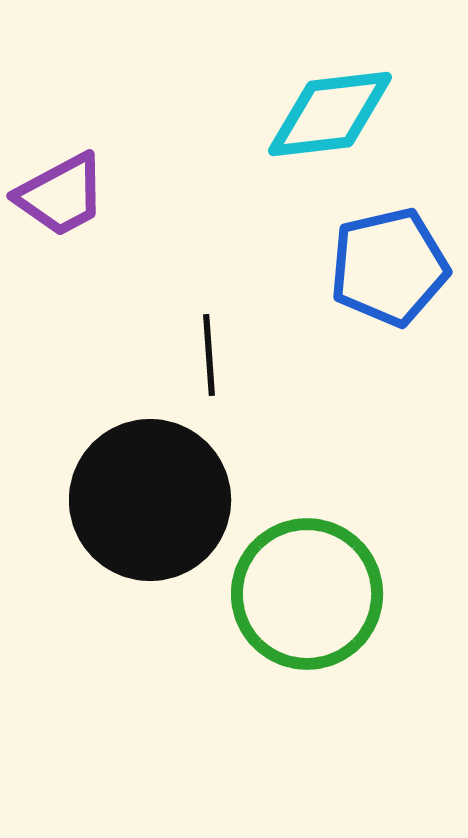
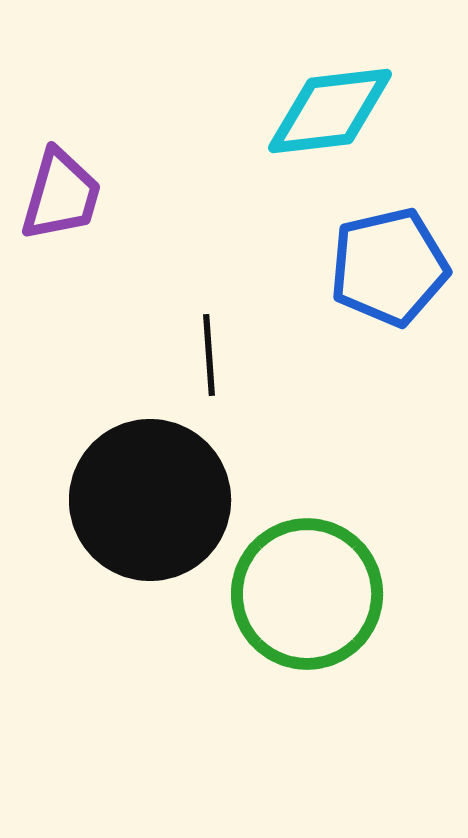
cyan diamond: moved 3 px up
purple trapezoid: rotated 46 degrees counterclockwise
